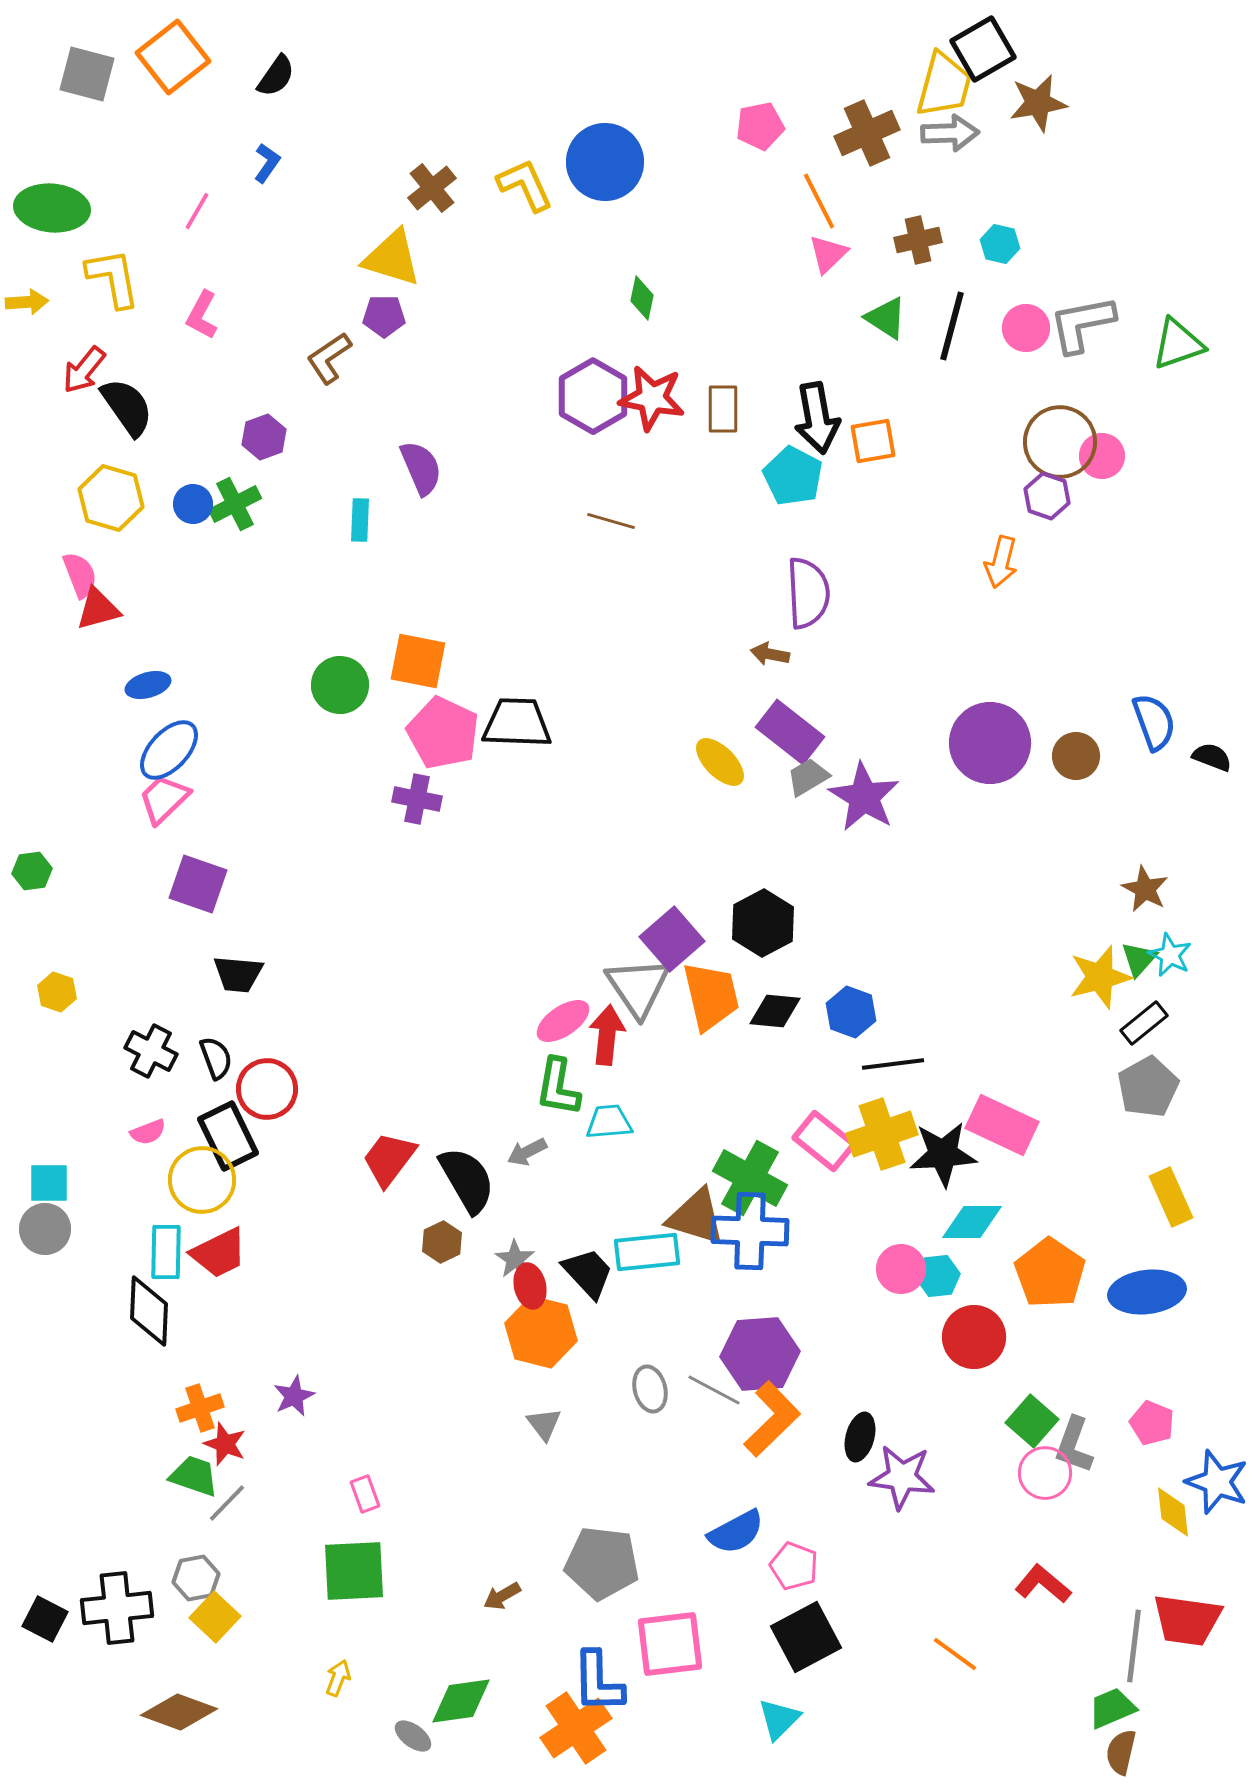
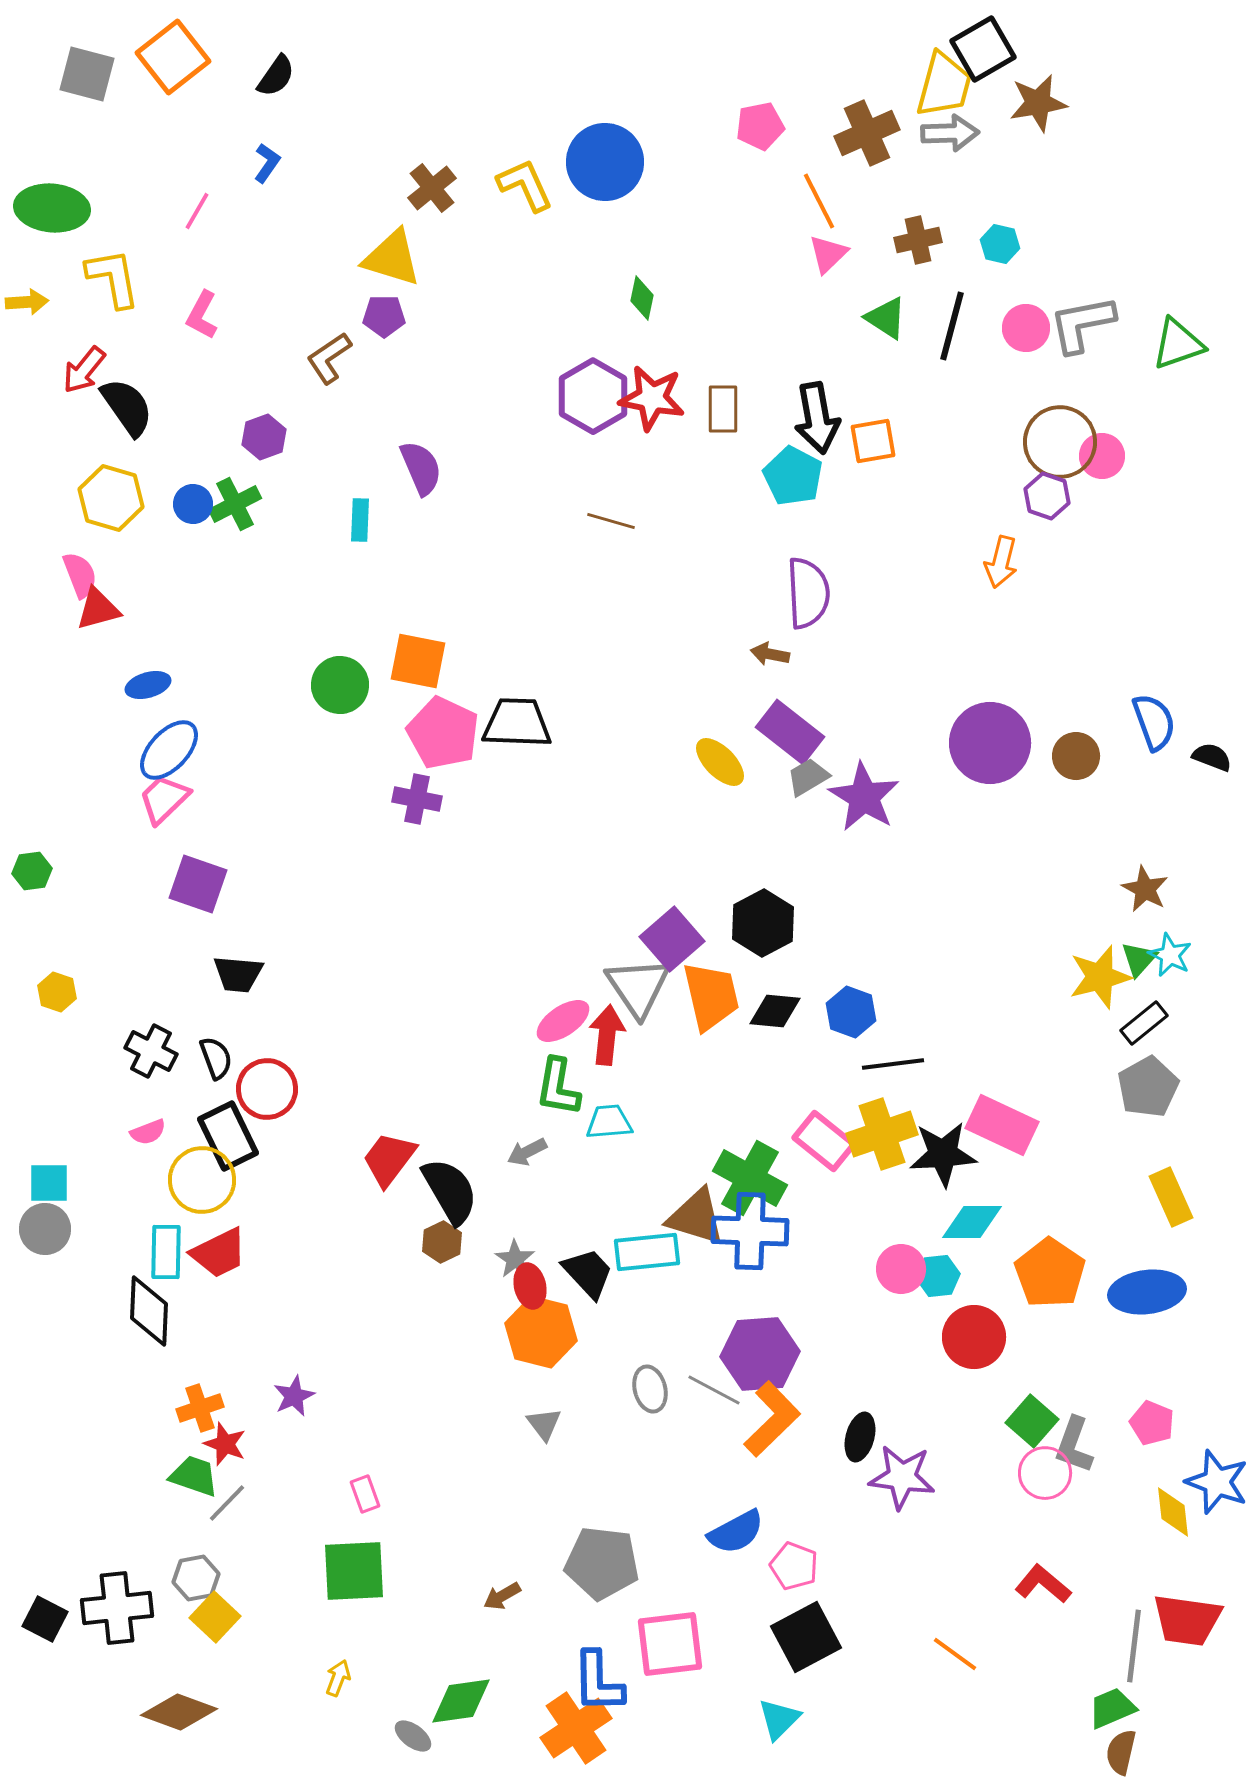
black semicircle at (467, 1180): moved 17 px left, 11 px down
